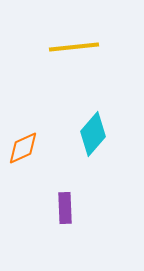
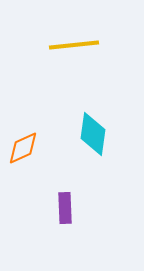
yellow line: moved 2 px up
cyan diamond: rotated 33 degrees counterclockwise
